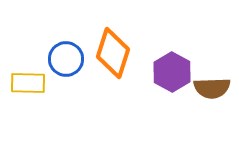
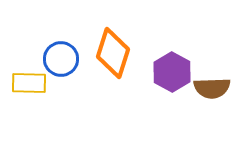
blue circle: moved 5 px left
yellow rectangle: moved 1 px right
